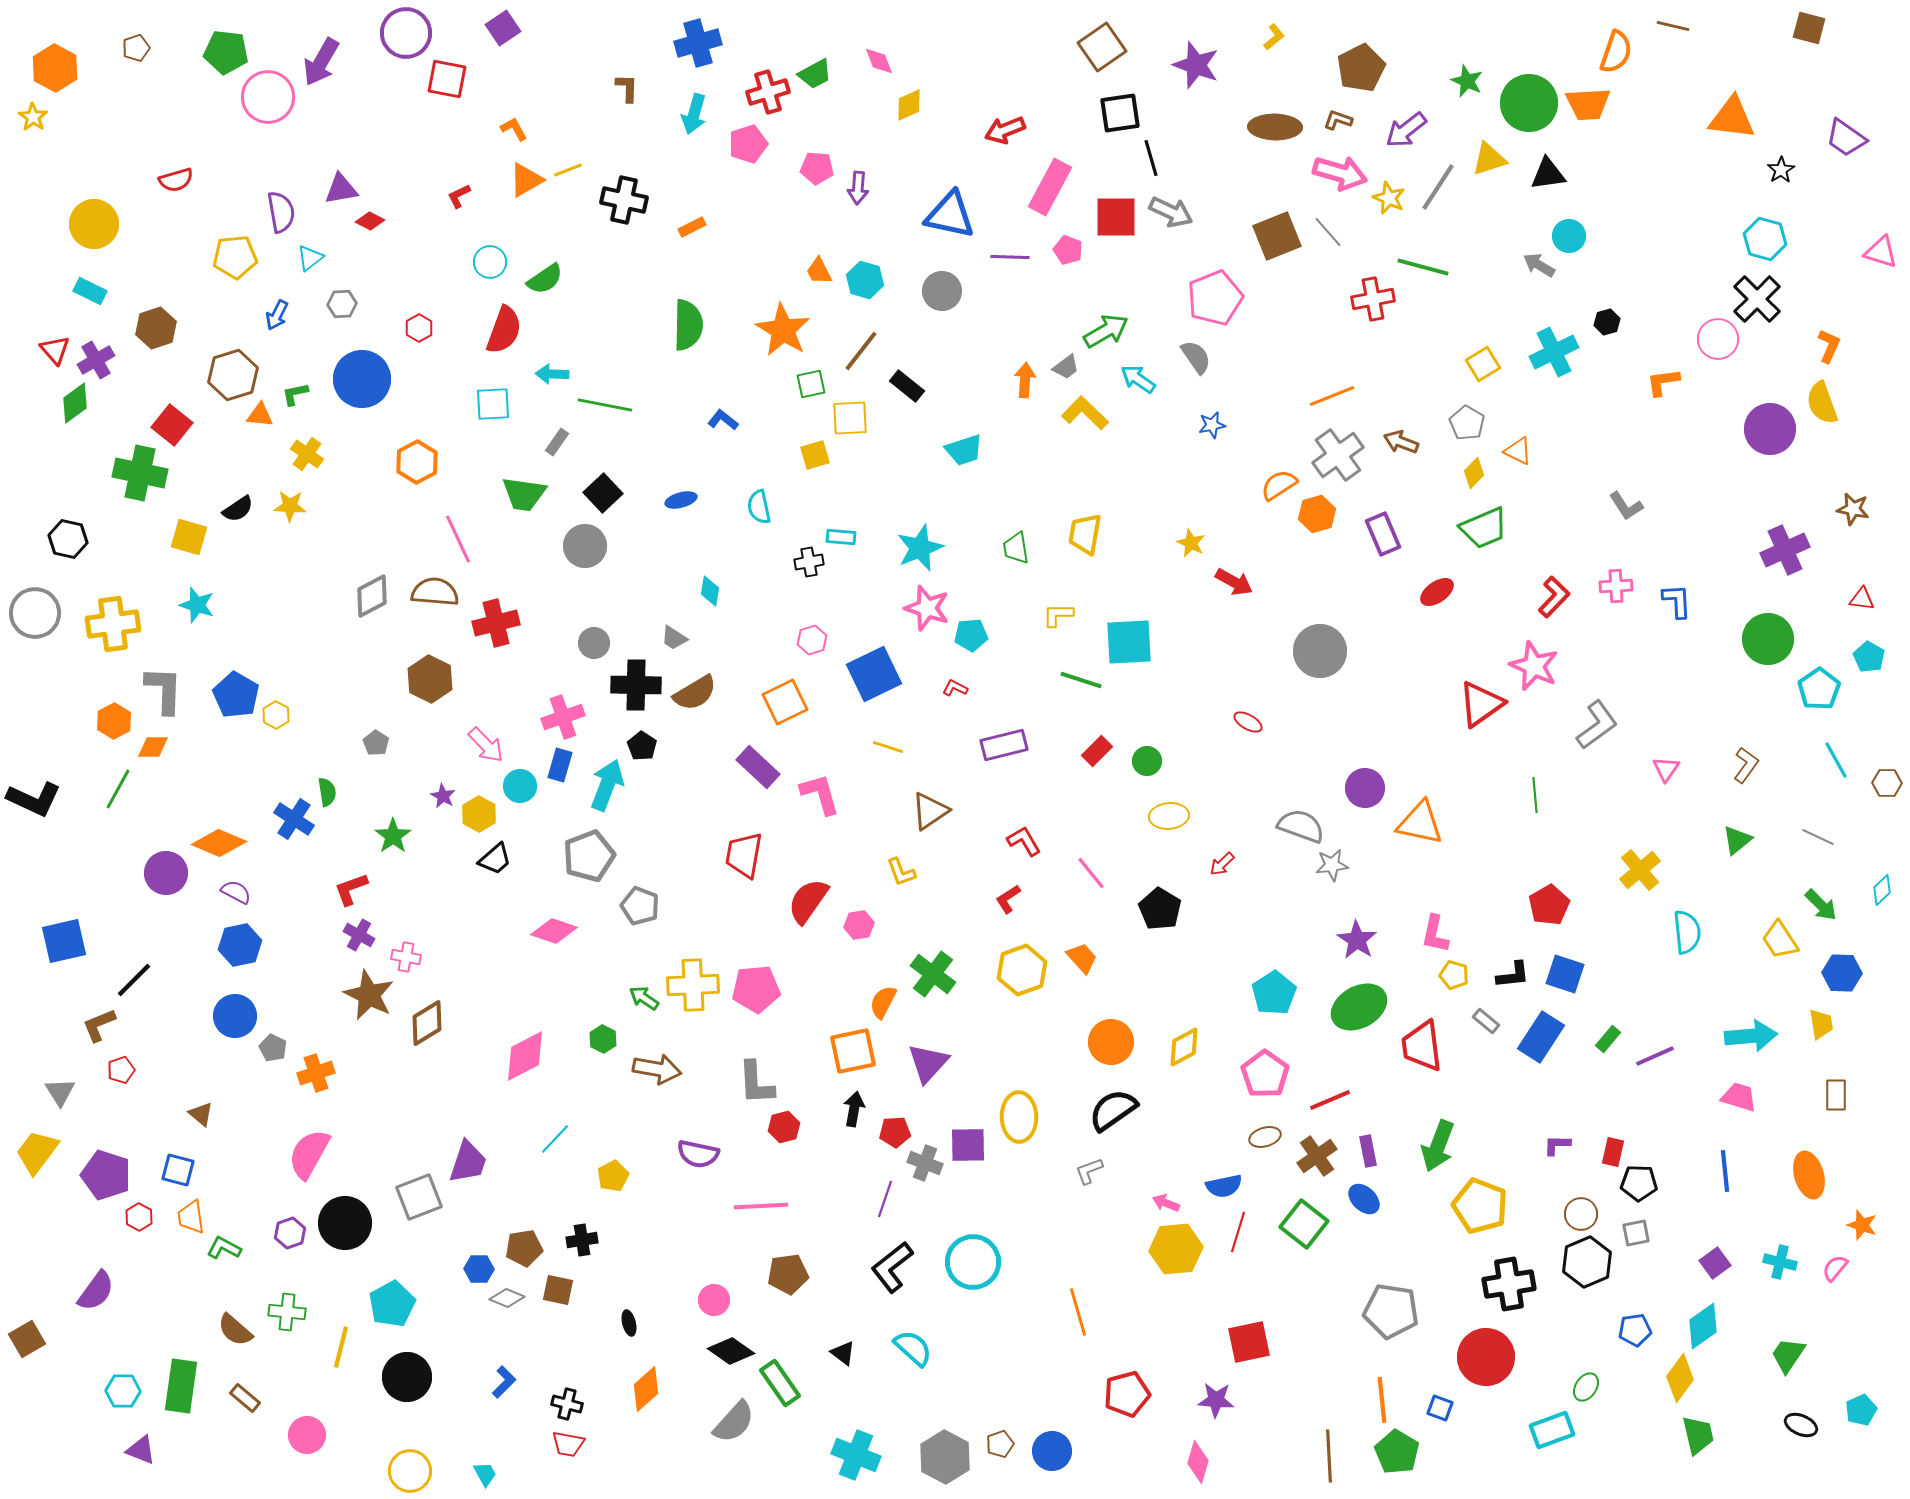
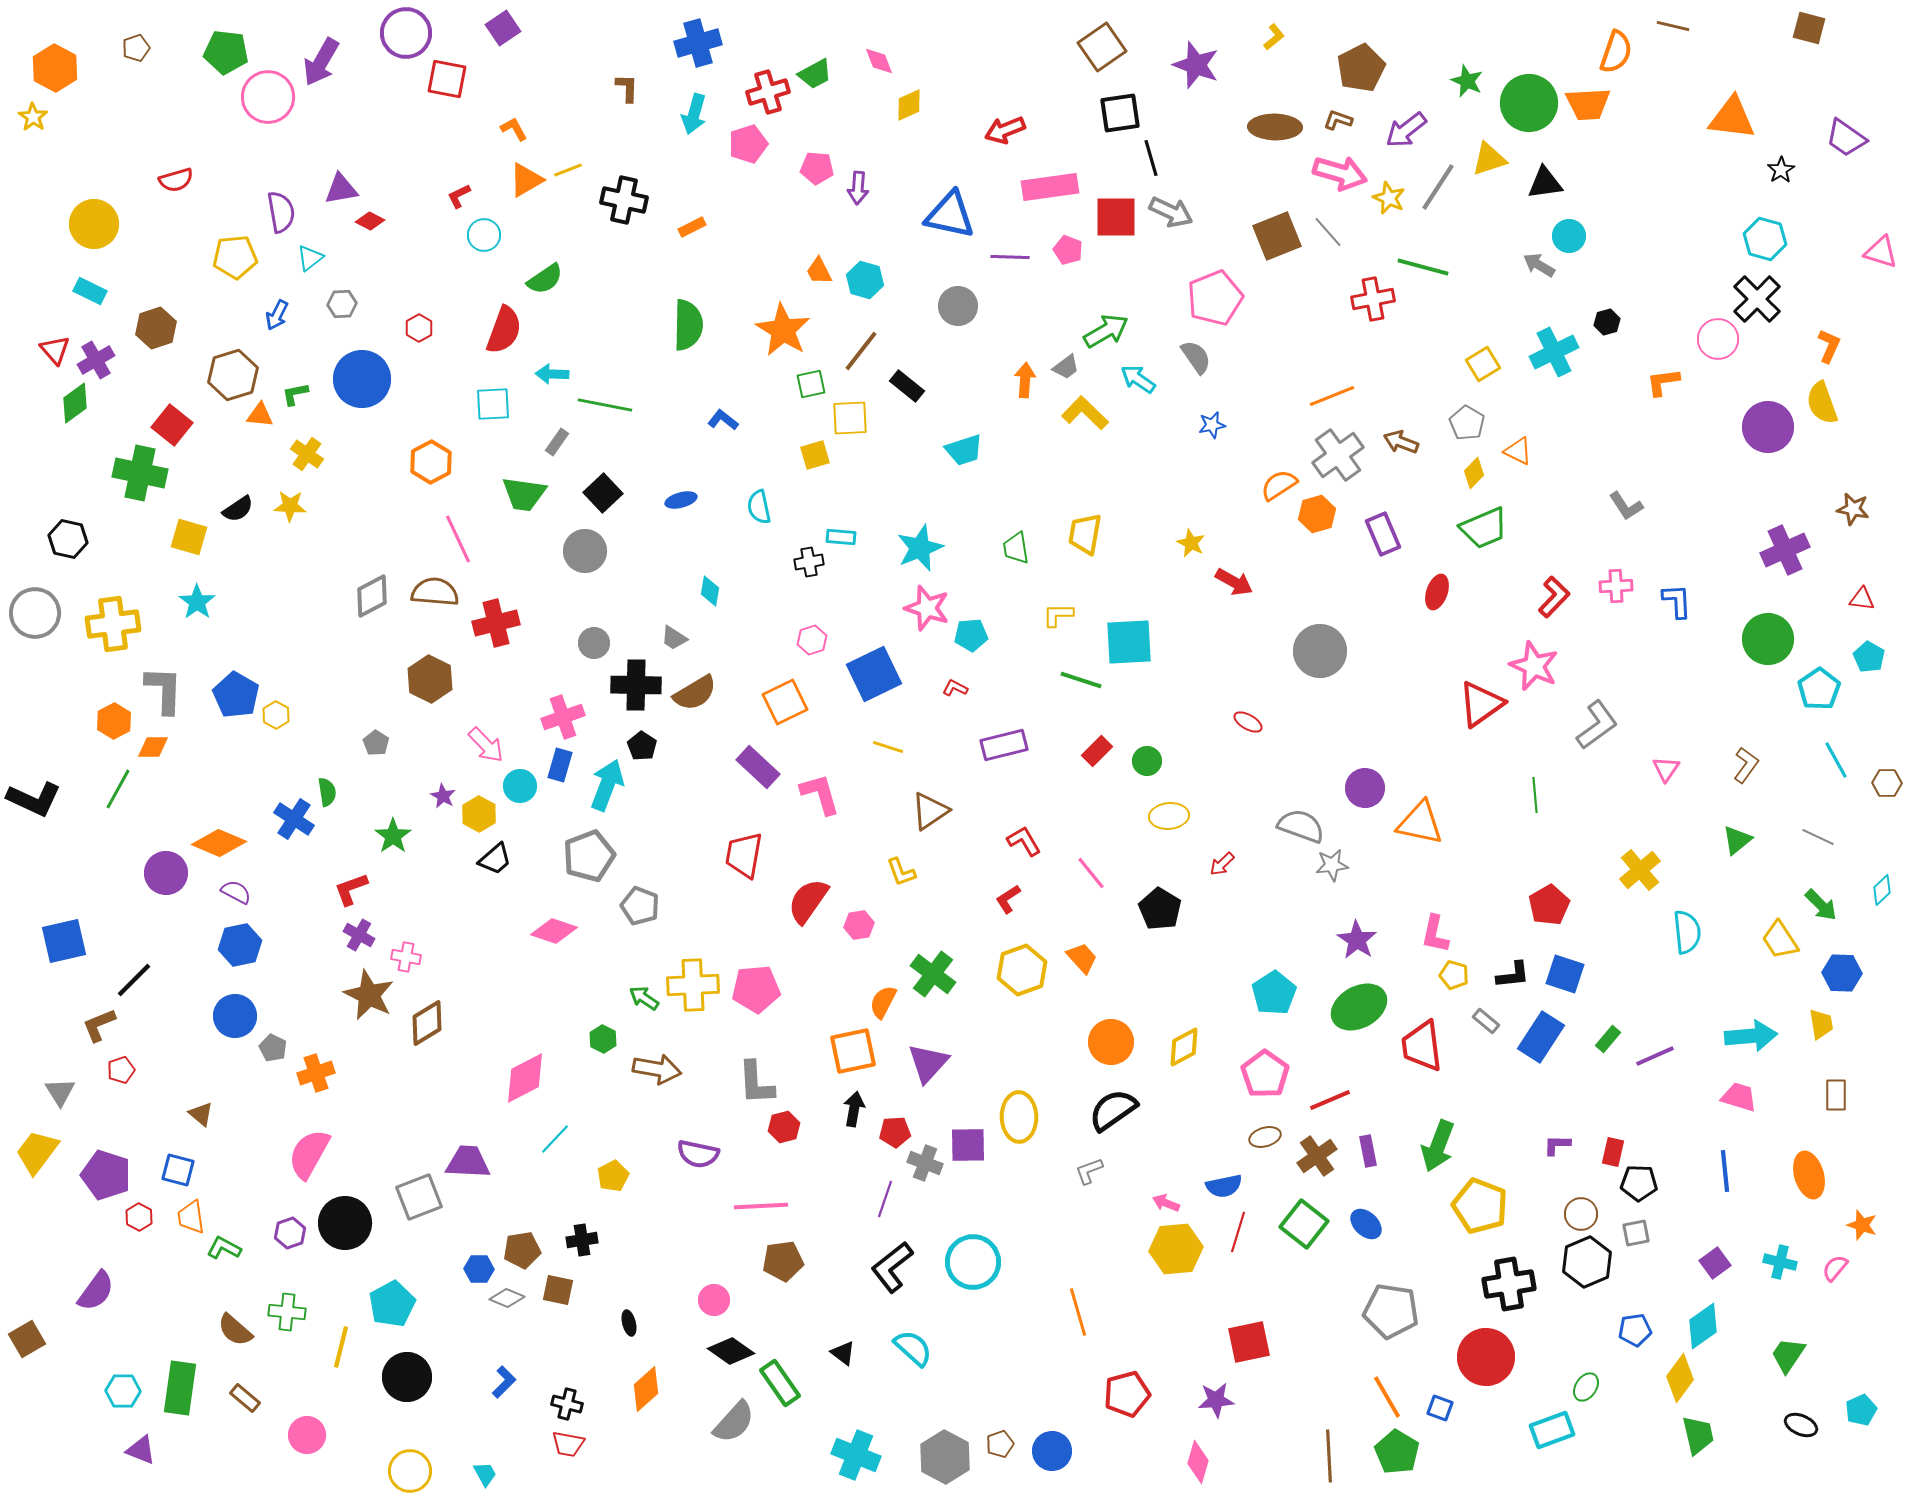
black triangle at (1548, 174): moved 3 px left, 9 px down
pink rectangle at (1050, 187): rotated 54 degrees clockwise
cyan circle at (490, 262): moved 6 px left, 27 px up
gray circle at (942, 291): moved 16 px right, 15 px down
purple circle at (1770, 429): moved 2 px left, 2 px up
orange hexagon at (417, 462): moved 14 px right
gray circle at (585, 546): moved 5 px down
red ellipse at (1437, 592): rotated 36 degrees counterclockwise
cyan star at (197, 605): moved 3 px up; rotated 18 degrees clockwise
pink diamond at (525, 1056): moved 22 px down
purple trapezoid at (468, 1162): rotated 105 degrees counterclockwise
blue ellipse at (1364, 1199): moved 2 px right, 25 px down
brown pentagon at (524, 1248): moved 2 px left, 2 px down
brown pentagon at (788, 1274): moved 5 px left, 13 px up
green rectangle at (181, 1386): moved 1 px left, 2 px down
purple star at (1216, 1400): rotated 9 degrees counterclockwise
orange line at (1382, 1400): moved 5 px right, 3 px up; rotated 24 degrees counterclockwise
